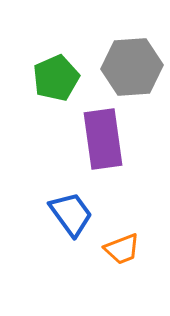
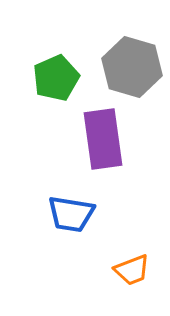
gray hexagon: rotated 20 degrees clockwise
blue trapezoid: rotated 135 degrees clockwise
orange trapezoid: moved 10 px right, 21 px down
